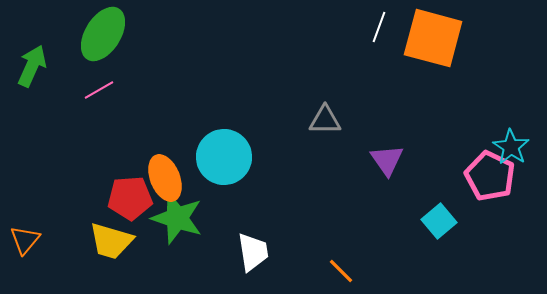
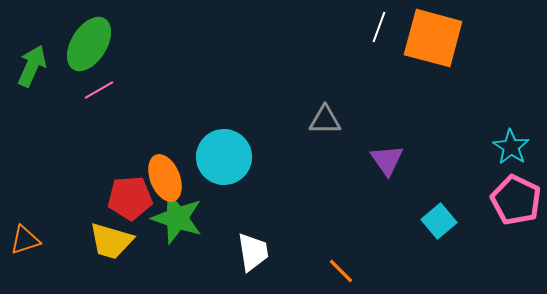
green ellipse: moved 14 px left, 10 px down
pink pentagon: moved 26 px right, 24 px down
orange triangle: rotated 32 degrees clockwise
